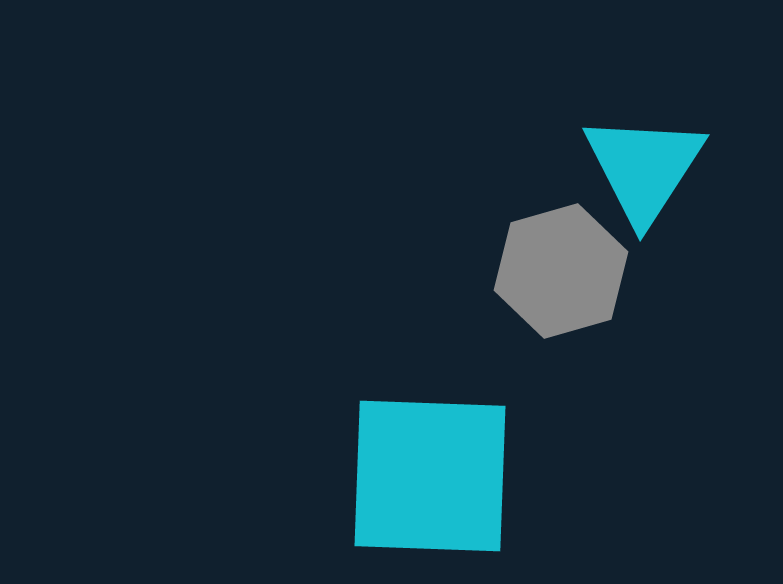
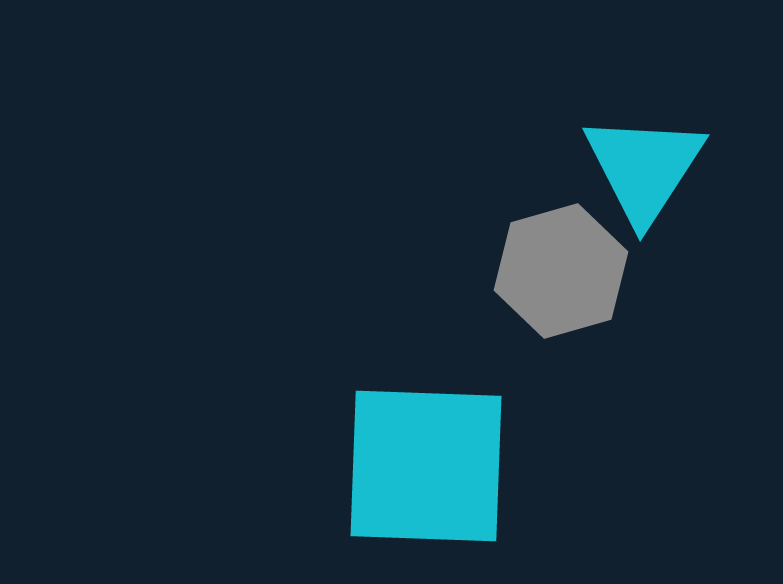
cyan square: moved 4 px left, 10 px up
